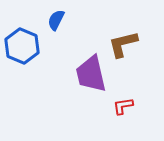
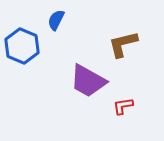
purple trapezoid: moved 3 px left, 7 px down; rotated 48 degrees counterclockwise
